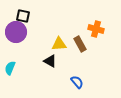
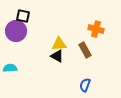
purple circle: moved 1 px up
brown rectangle: moved 5 px right, 6 px down
black triangle: moved 7 px right, 5 px up
cyan semicircle: rotated 64 degrees clockwise
blue semicircle: moved 8 px right, 3 px down; rotated 120 degrees counterclockwise
